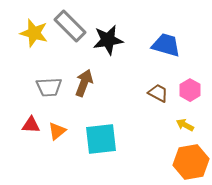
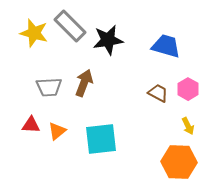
blue trapezoid: moved 1 px down
pink hexagon: moved 2 px left, 1 px up
yellow arrow: moved 3 px right, 1 px down; rotated 144 degrees counterclockwise
orange hexagon: moved 12 px left; rotated 12 degrees clockwise
